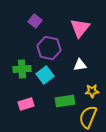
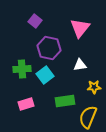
yellow star: moved 2 px right, 4 px up
